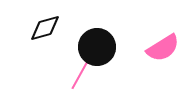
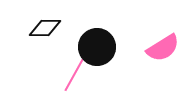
black diamond: rotated 16 degrees clockwise
pink line: moved 7 px left, 2 px down
